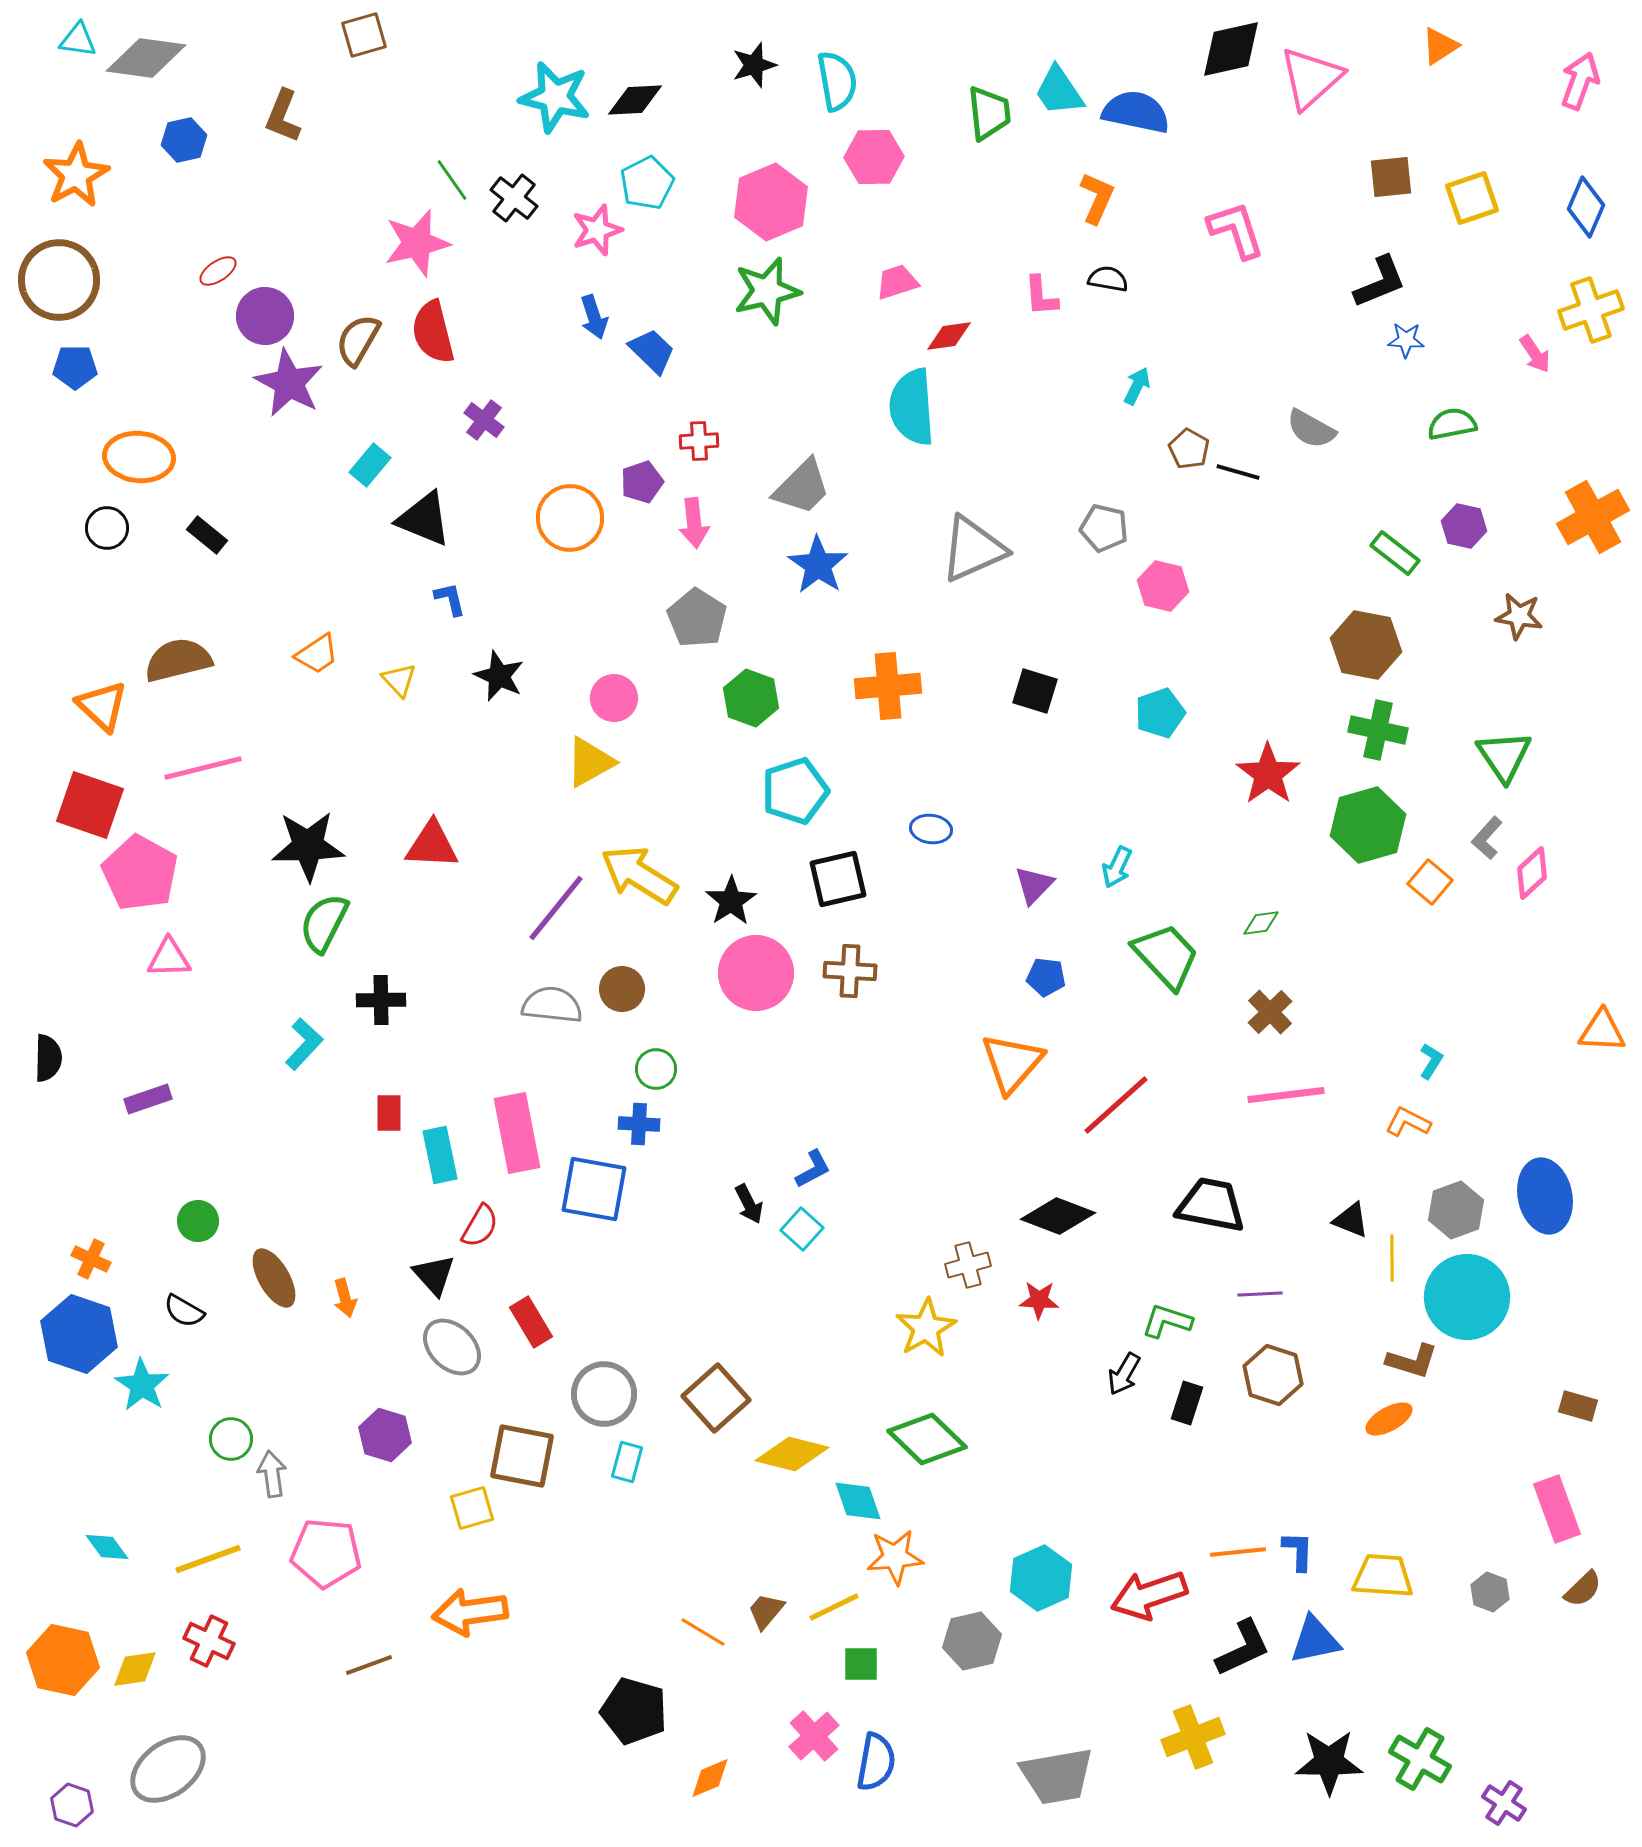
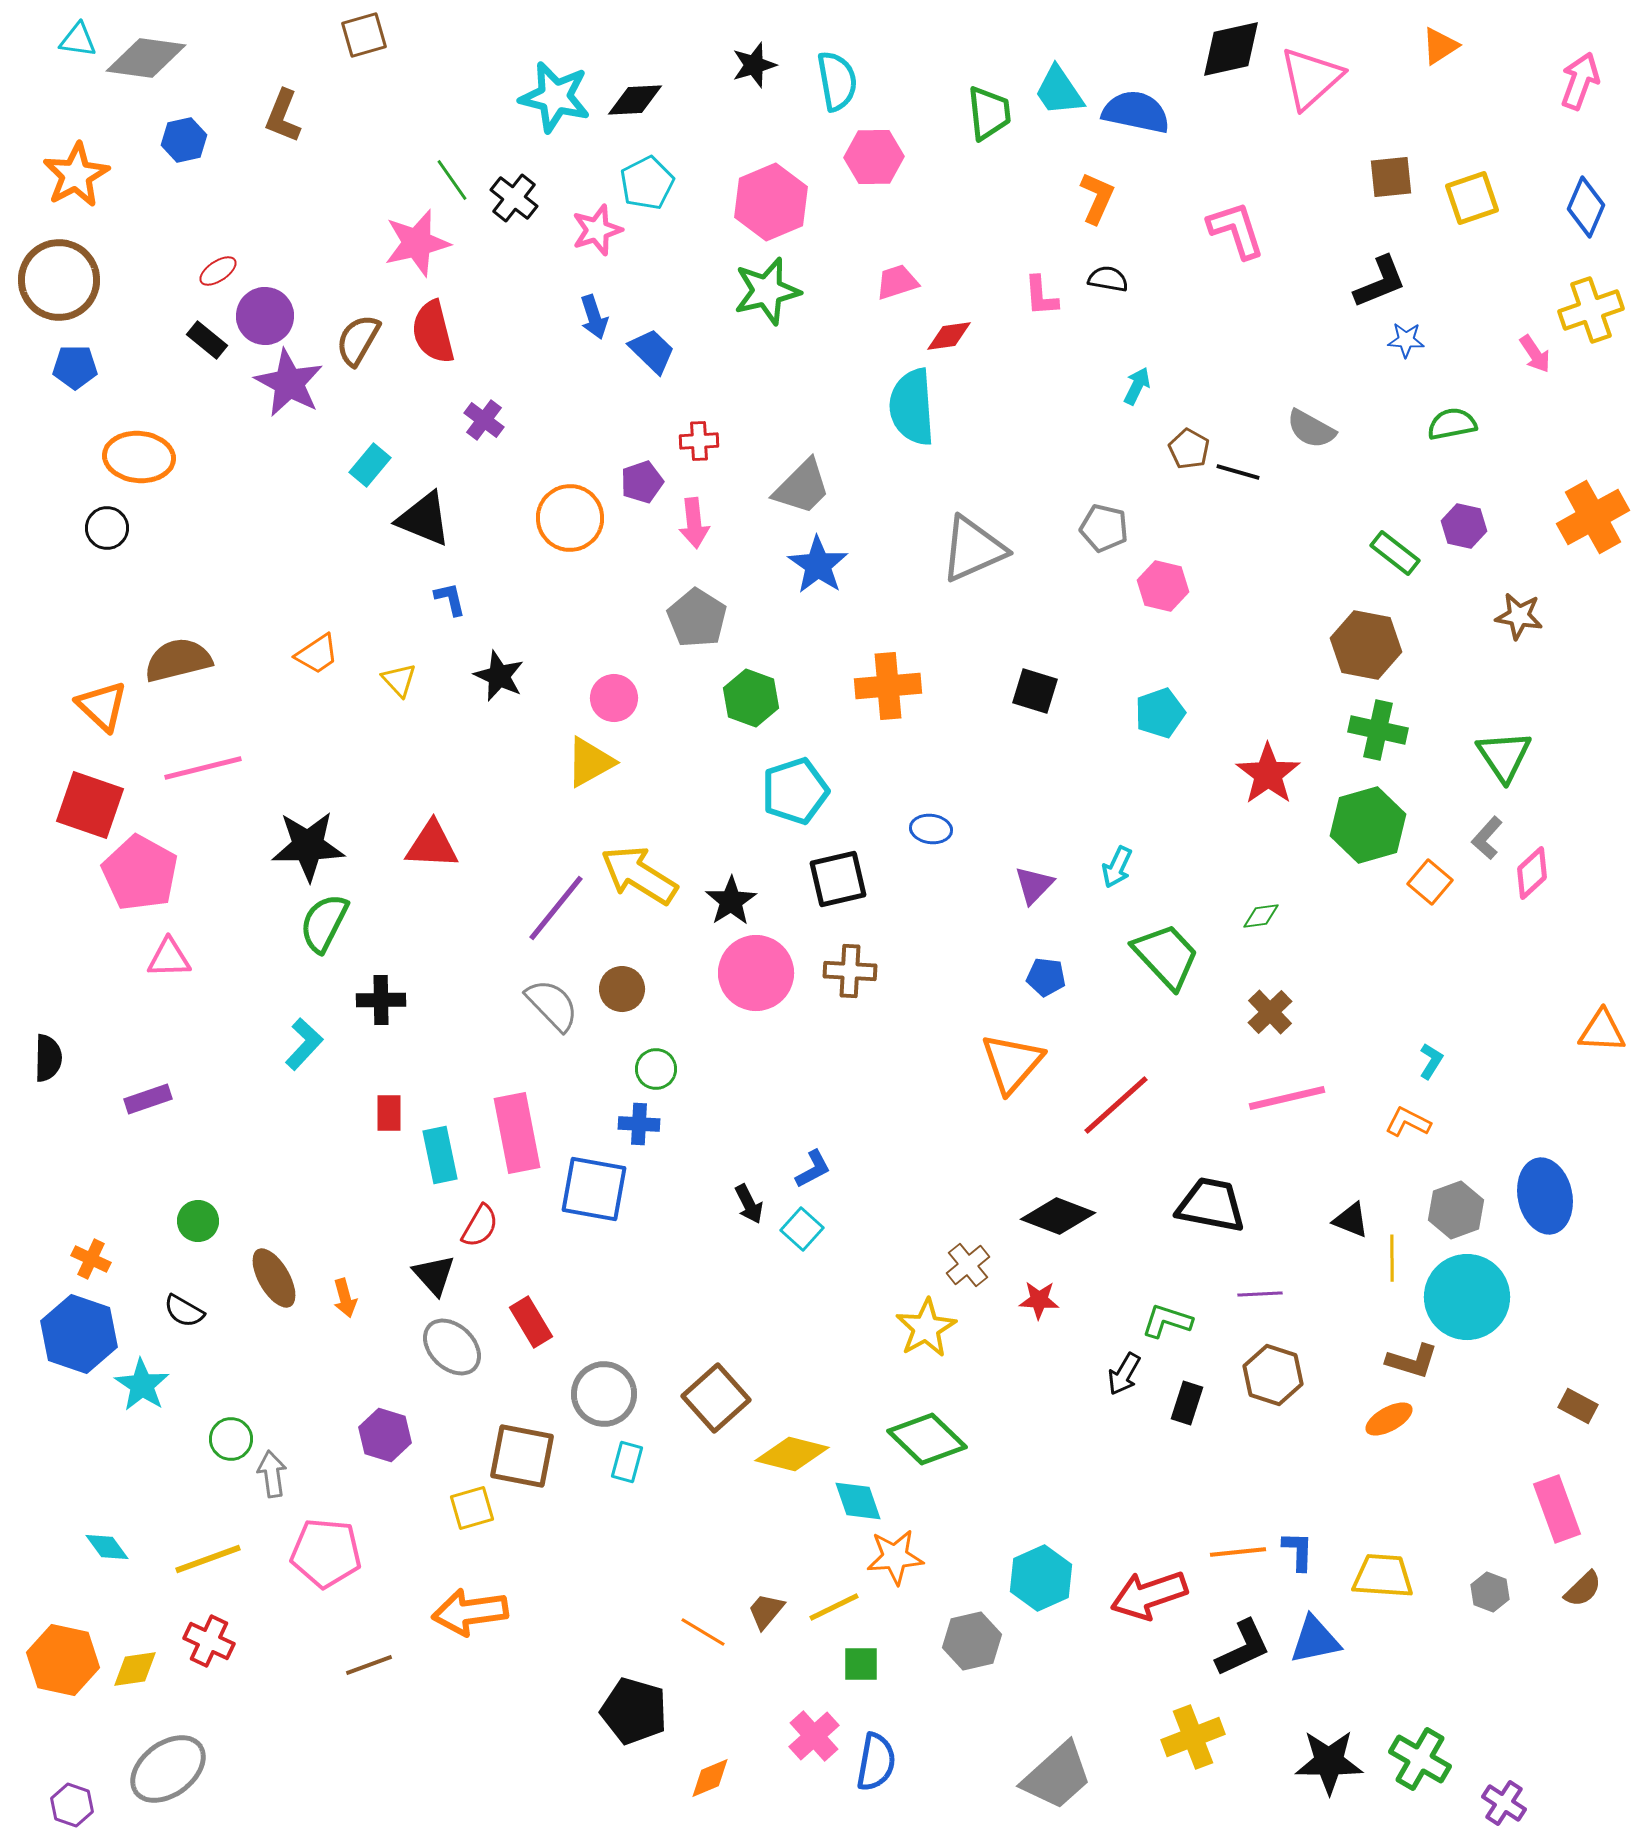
black rectangle at (207, 535): moved 195 px up
green diamond at (1261, 923): moved 7 px up
gray semicircle at (552, 1005): rotated 40 degrees clockwise
pink line at (1286, 1095): moved 1 px right, 3 px down; rotated 6 degrees counterclockwise
brown cross at (968, 1265): rotated 24 degrees counterclockwise
brown rectangle at (1578, 1406): rotated 12 degrees clockwise
gray trapezoid at (1057, 1776): rotated 32 degrees counterclockwise
